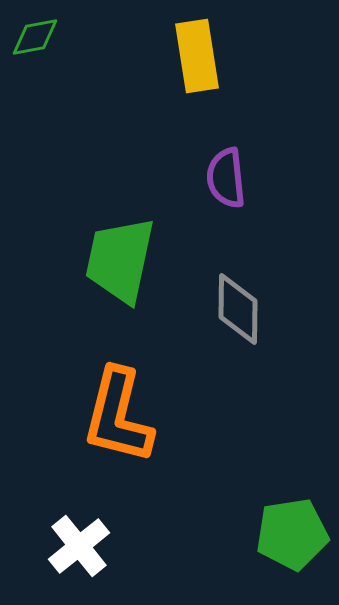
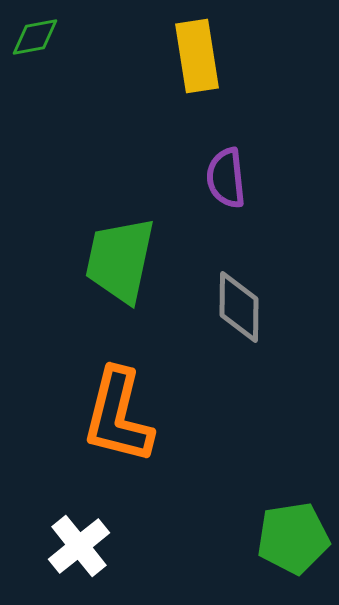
gray diamond: moved 1 px right, 2 px up
green pentagon: moved 1 px right, 4 px down
